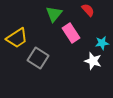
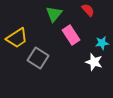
pink rectangle: moved 2 px down
white star: moved 1 px right, 1 px down
